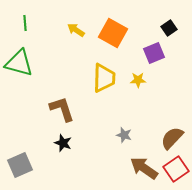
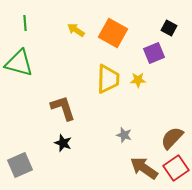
black square: rotated 28 degrees counterclockwise
yellow trapezoid: moved 4 px right, 1 px down
brown L-shape: moved 1 px right, 1 px up
red square: moved 1 px up
